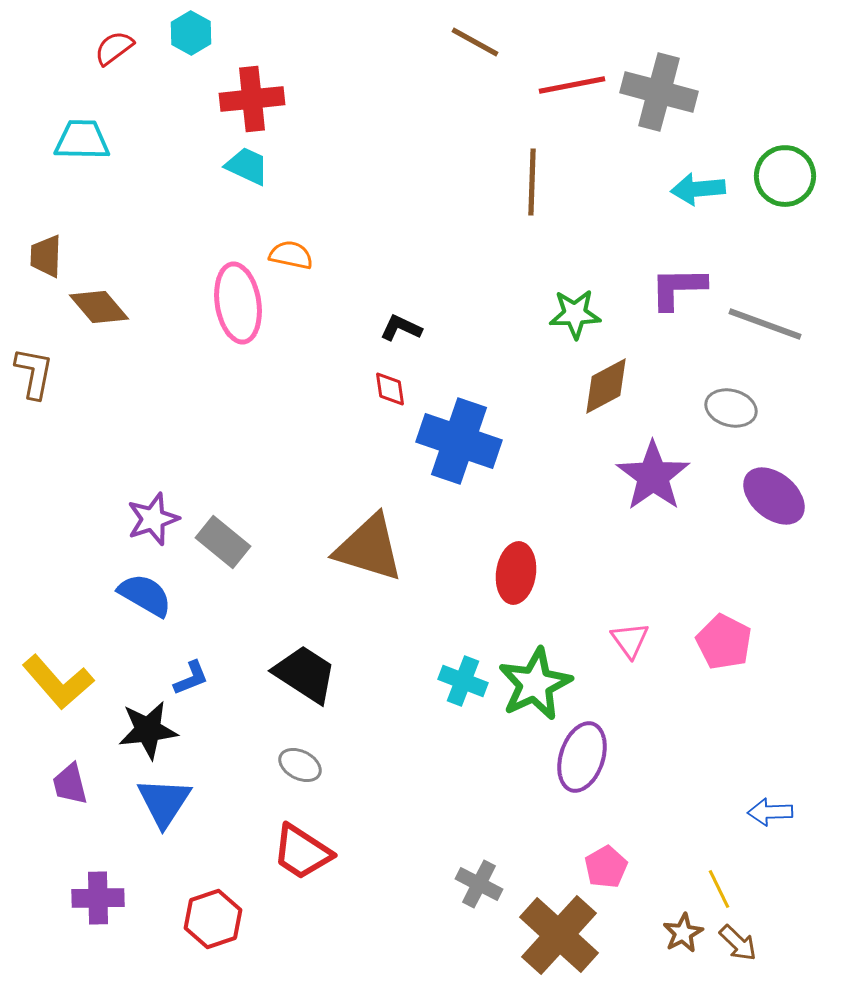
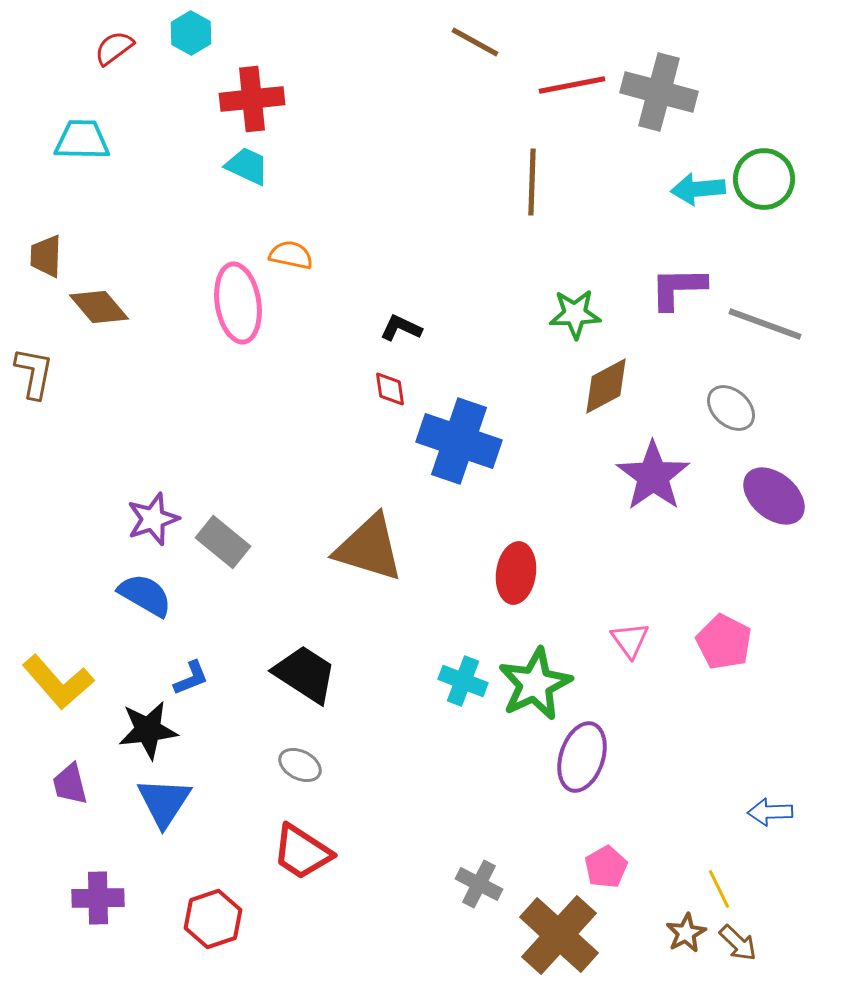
green circle at (785, 176): moved 21 px left, 3 px down
gray ellipse at (731, 408): rotated 27 degrees clockwise
brown star at (683, 933): moved 3 px right
